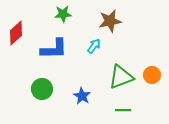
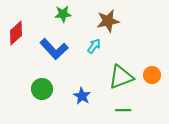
brown star: moved 2 px left
blue L-shape: rotated 48 degrees clockwise
